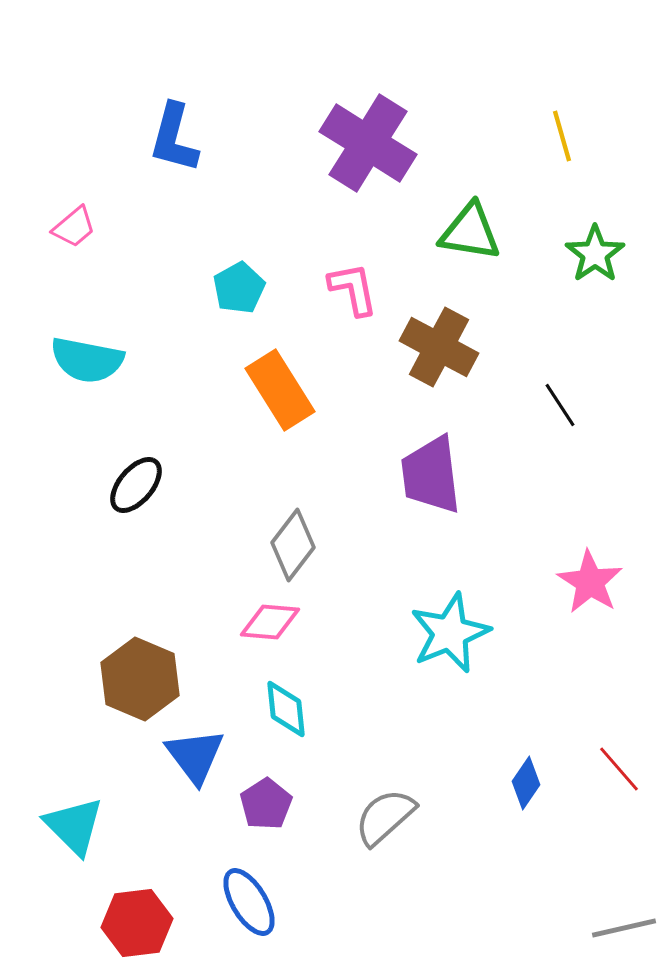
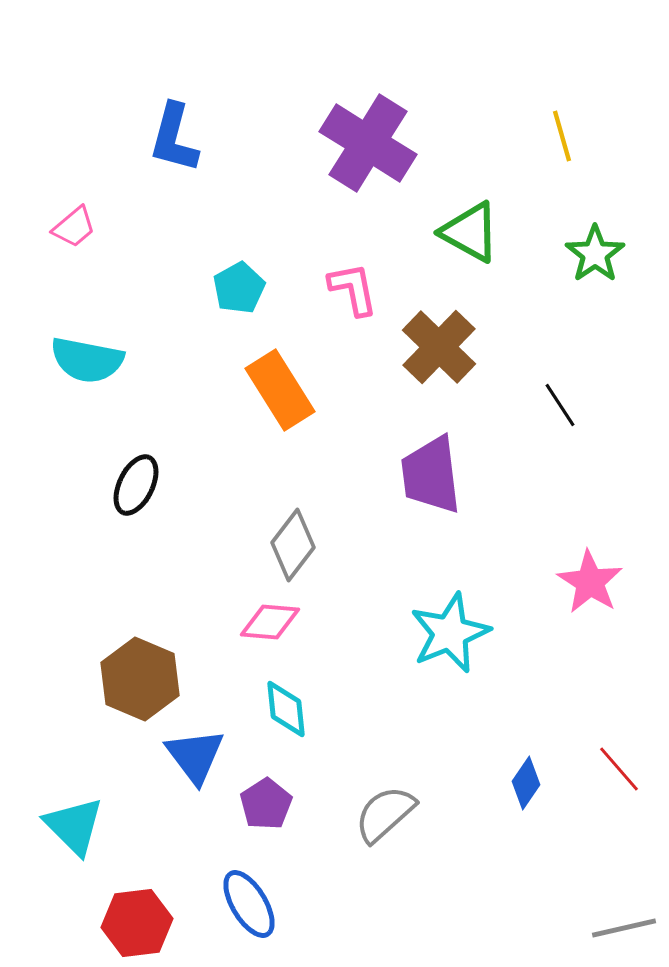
green triangle: rotated 20 degrees clockwise
brown cross: rotated 16 degrees clockwise
black ellipse: rotated 14 degrees counterclockwise
gray semicircle: moved 3 px up
blue ellipse: moved 2 px down
